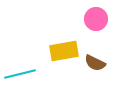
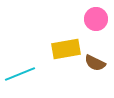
yellow rectangle: moved 2 px right, 2 px up
cyan line: rotated 8 degrees counterclockwise
